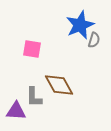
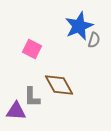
blue star: moved 1 px left, 1 px down
pink square: rotated 18 degrees clockwise
gray L-shape: moved 2 px left
